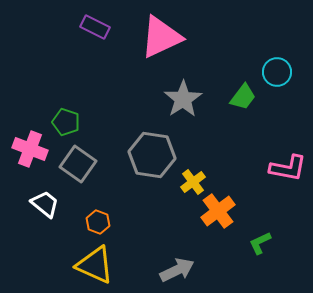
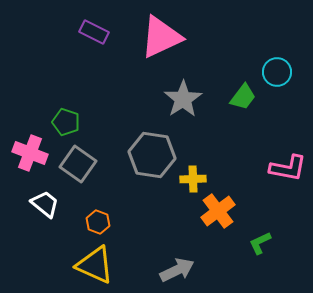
purple rectangle: moved 1 px left, 5 px down
pink cross: moved 4 px down
yellow cross: moved 3 px up; rotated 35 degrees clockwise
